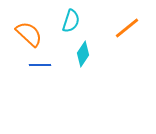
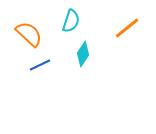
blue line: rotated 25 degrees counterclockwise
